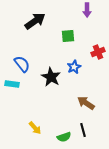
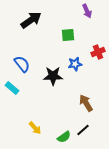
purple arrow: moved 1 px down; rotated 24 degrees counterclockwise
black arrow: moved 4 px left, 1 px up
green square: moved 1 px up
blue star: moved 1 px right, 3 px up; rotated 16 degrees clockwise
black star: moved 2 px right, 1 px up; rotated 30 degrees counterclockwise
cyan rectangle: moved 4 px down; rotated 32 degrees clockwise
brown arrow: rotated 24 degrees clockwise
black line: rotated 64 degrees clockwise
green semicircle: rotated 16 degrees counterclockwise
